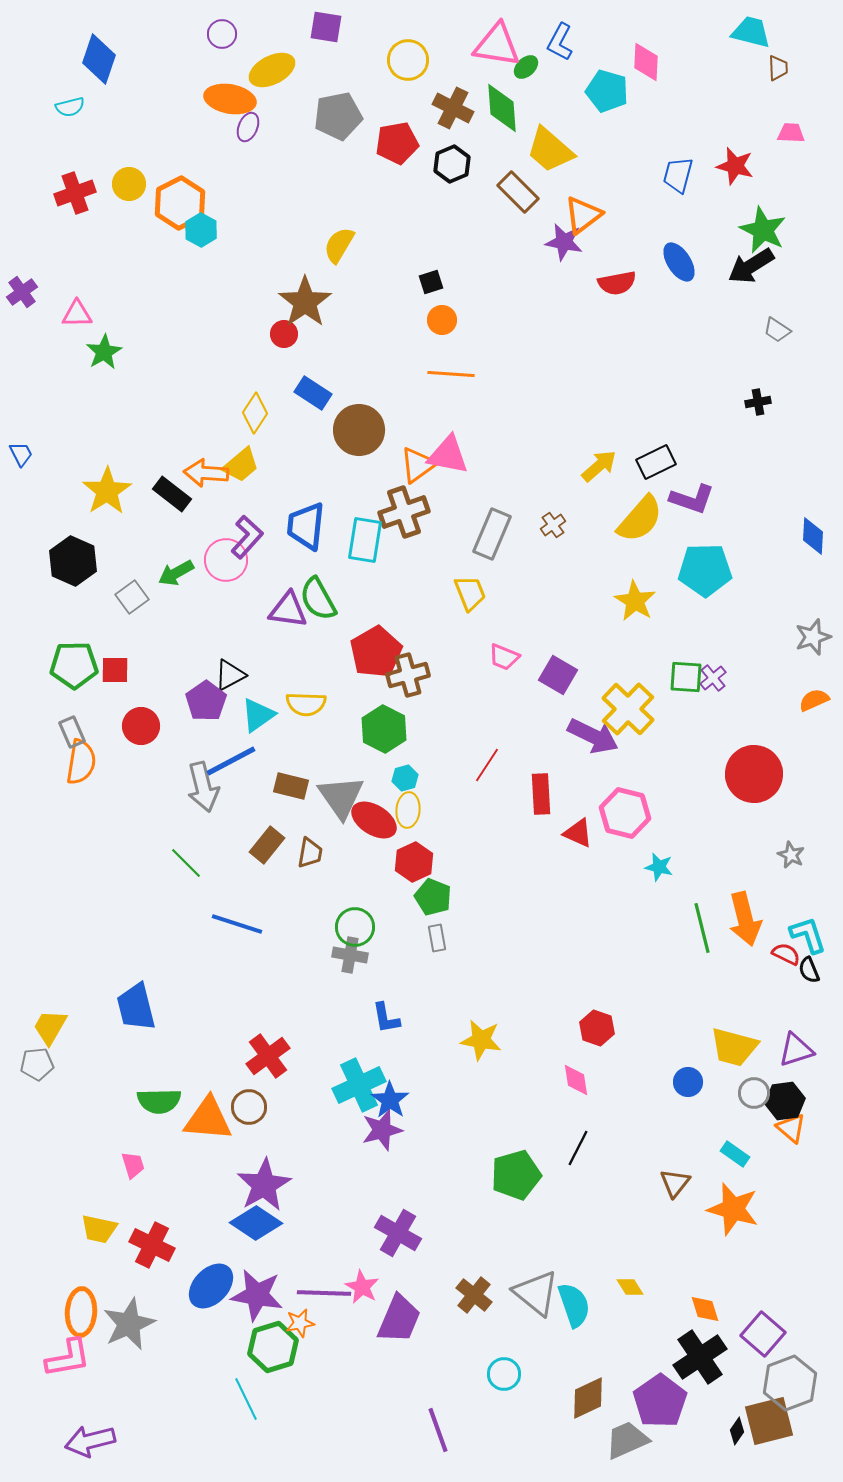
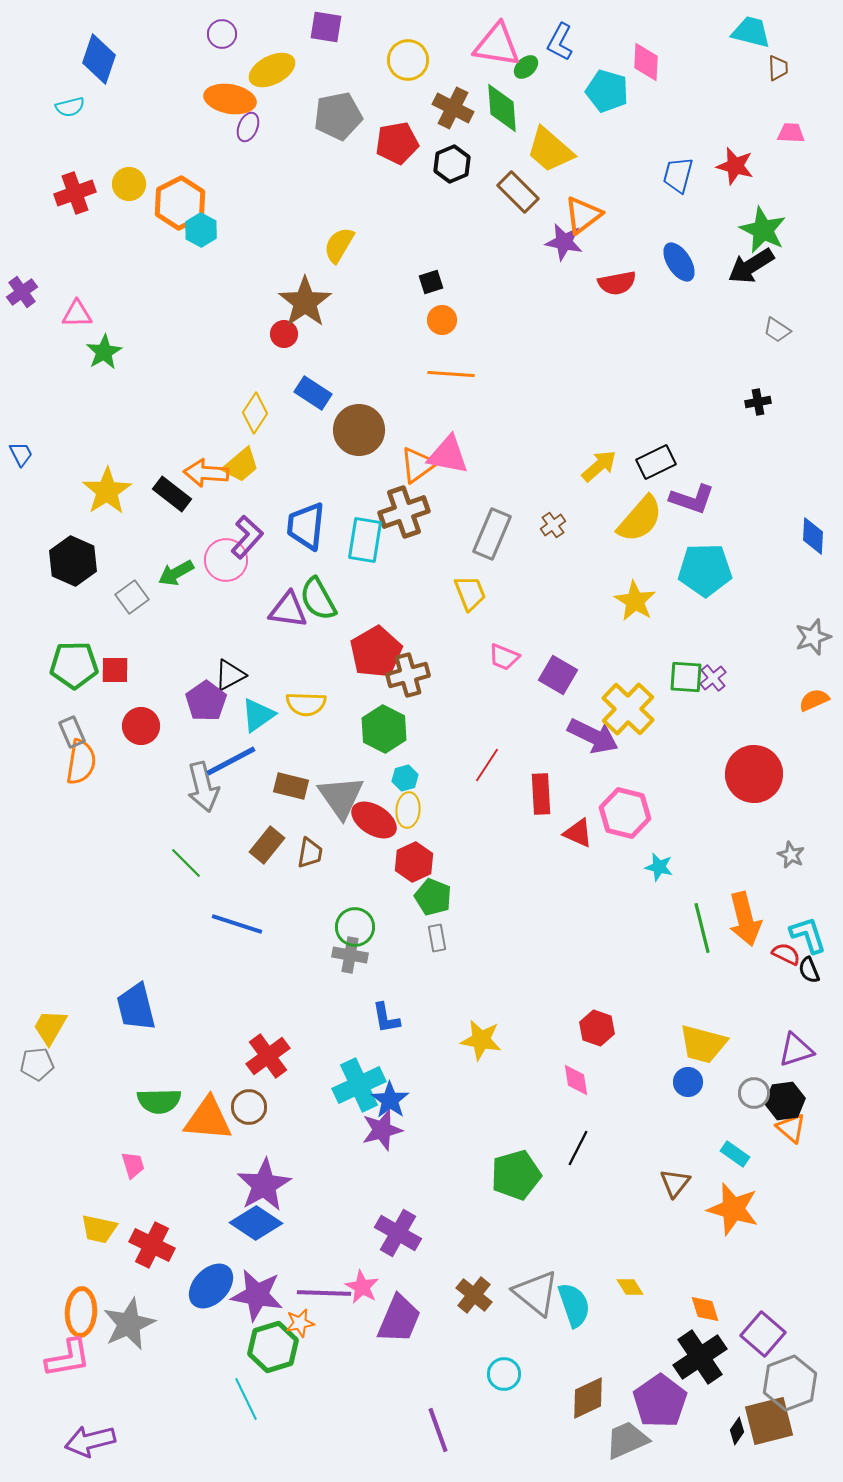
yellow trapezoid at (734, 1047): moved 31 px left, 3 px up
